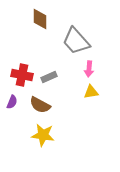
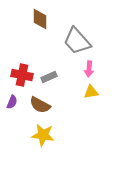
gray trapezoid: moved 1 px right
